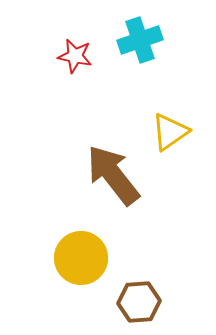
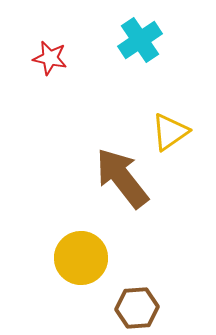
cyan cross: rotated 15 degrees counterclockwise
red star: moved 25 px left, 2 px down
brown arrow: moved 9 px right, 3 px down
brown hexagon: moved 2 px left, 6 px down
